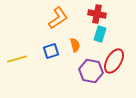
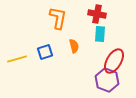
orange L-shape: rotated 45 degrees counterclockwise
cyan rectangle: rotated 14 degrees counterclockwise
orange semicircle: moved 1 px left, 1 px down
blue square: moved 6 px left, 1 px down
purple hexagon: moved 16 px right, 9 px down; rotated 10 degrees clockwise
